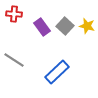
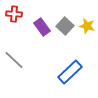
gray line: rotated 10 degrees clockwise
blue rectangle: moved 13 px right
